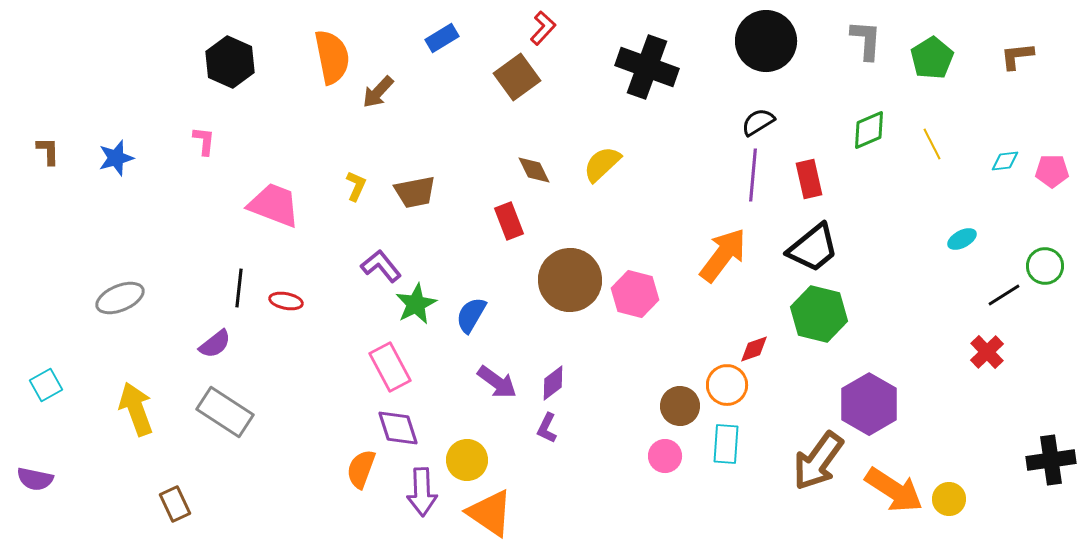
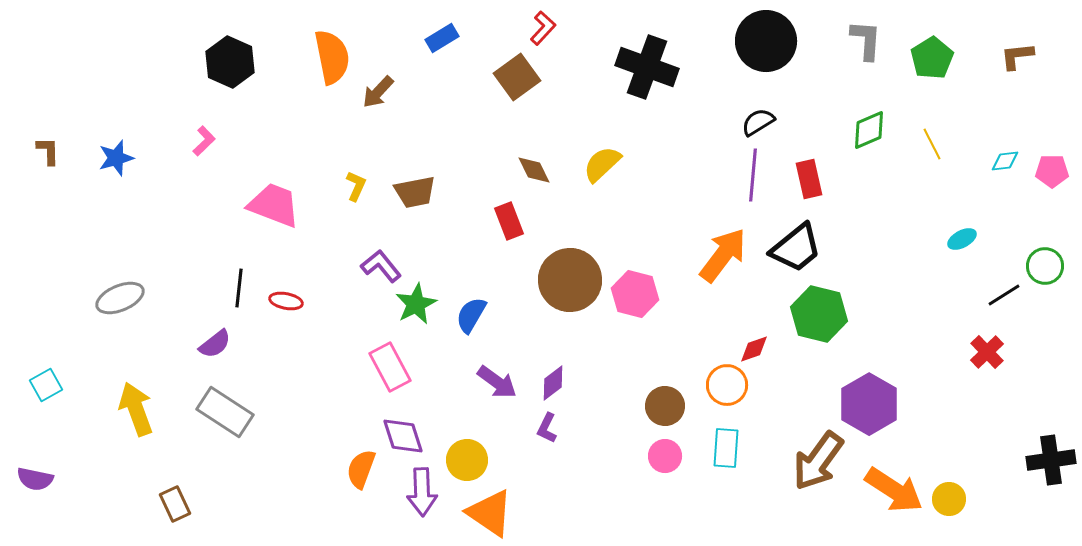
pink L-shape at (204, 141): rotated 40 degrees clockwise
black trapezoid at (813, 248): moved 17 px left
brown circle at (680, 406): moved 15 px left
purple diamond at (398, 428): moved 5 px right, 8 px down
cyan rectangle at (726, 444): moved 4 px down
